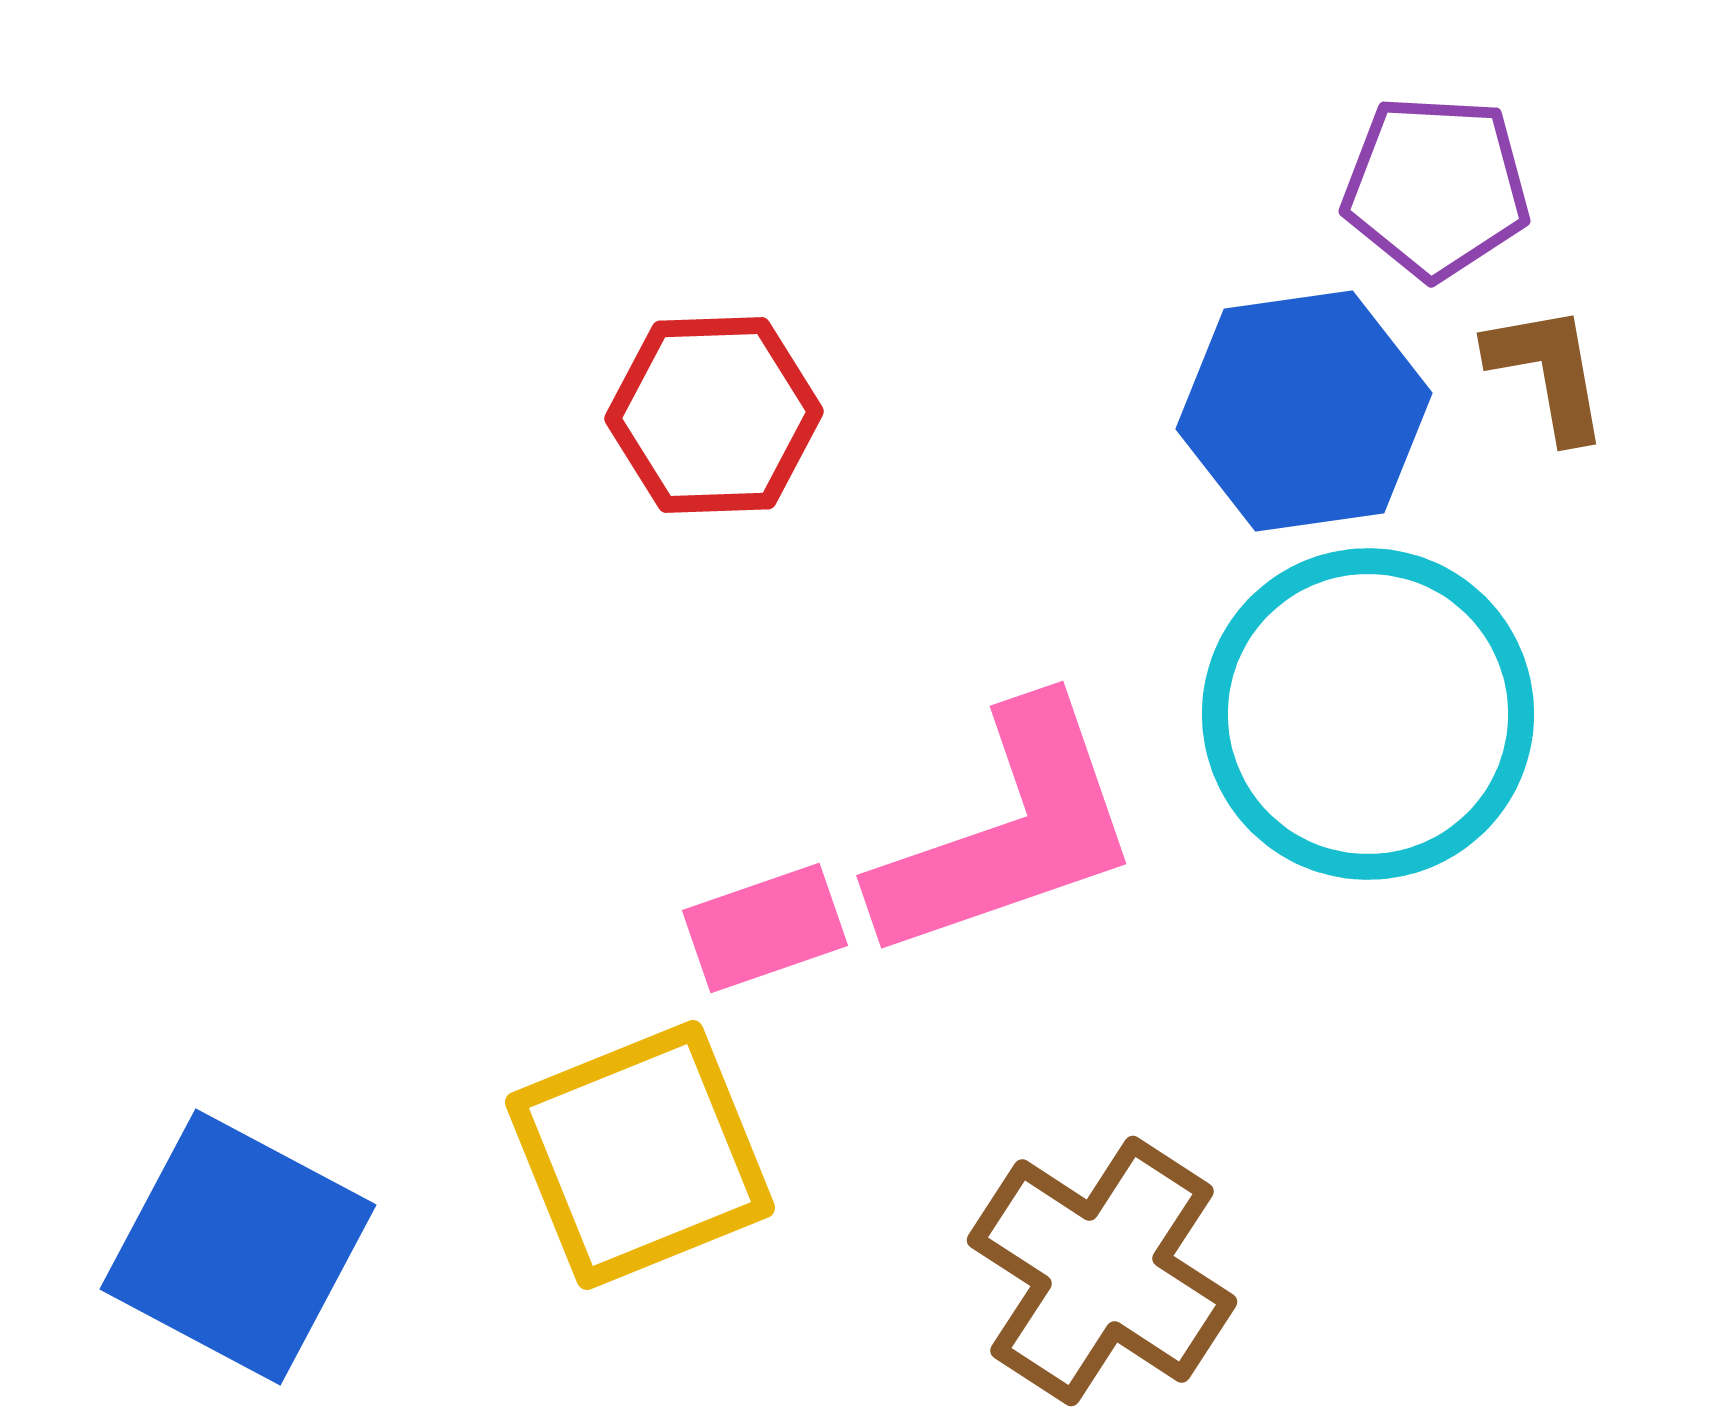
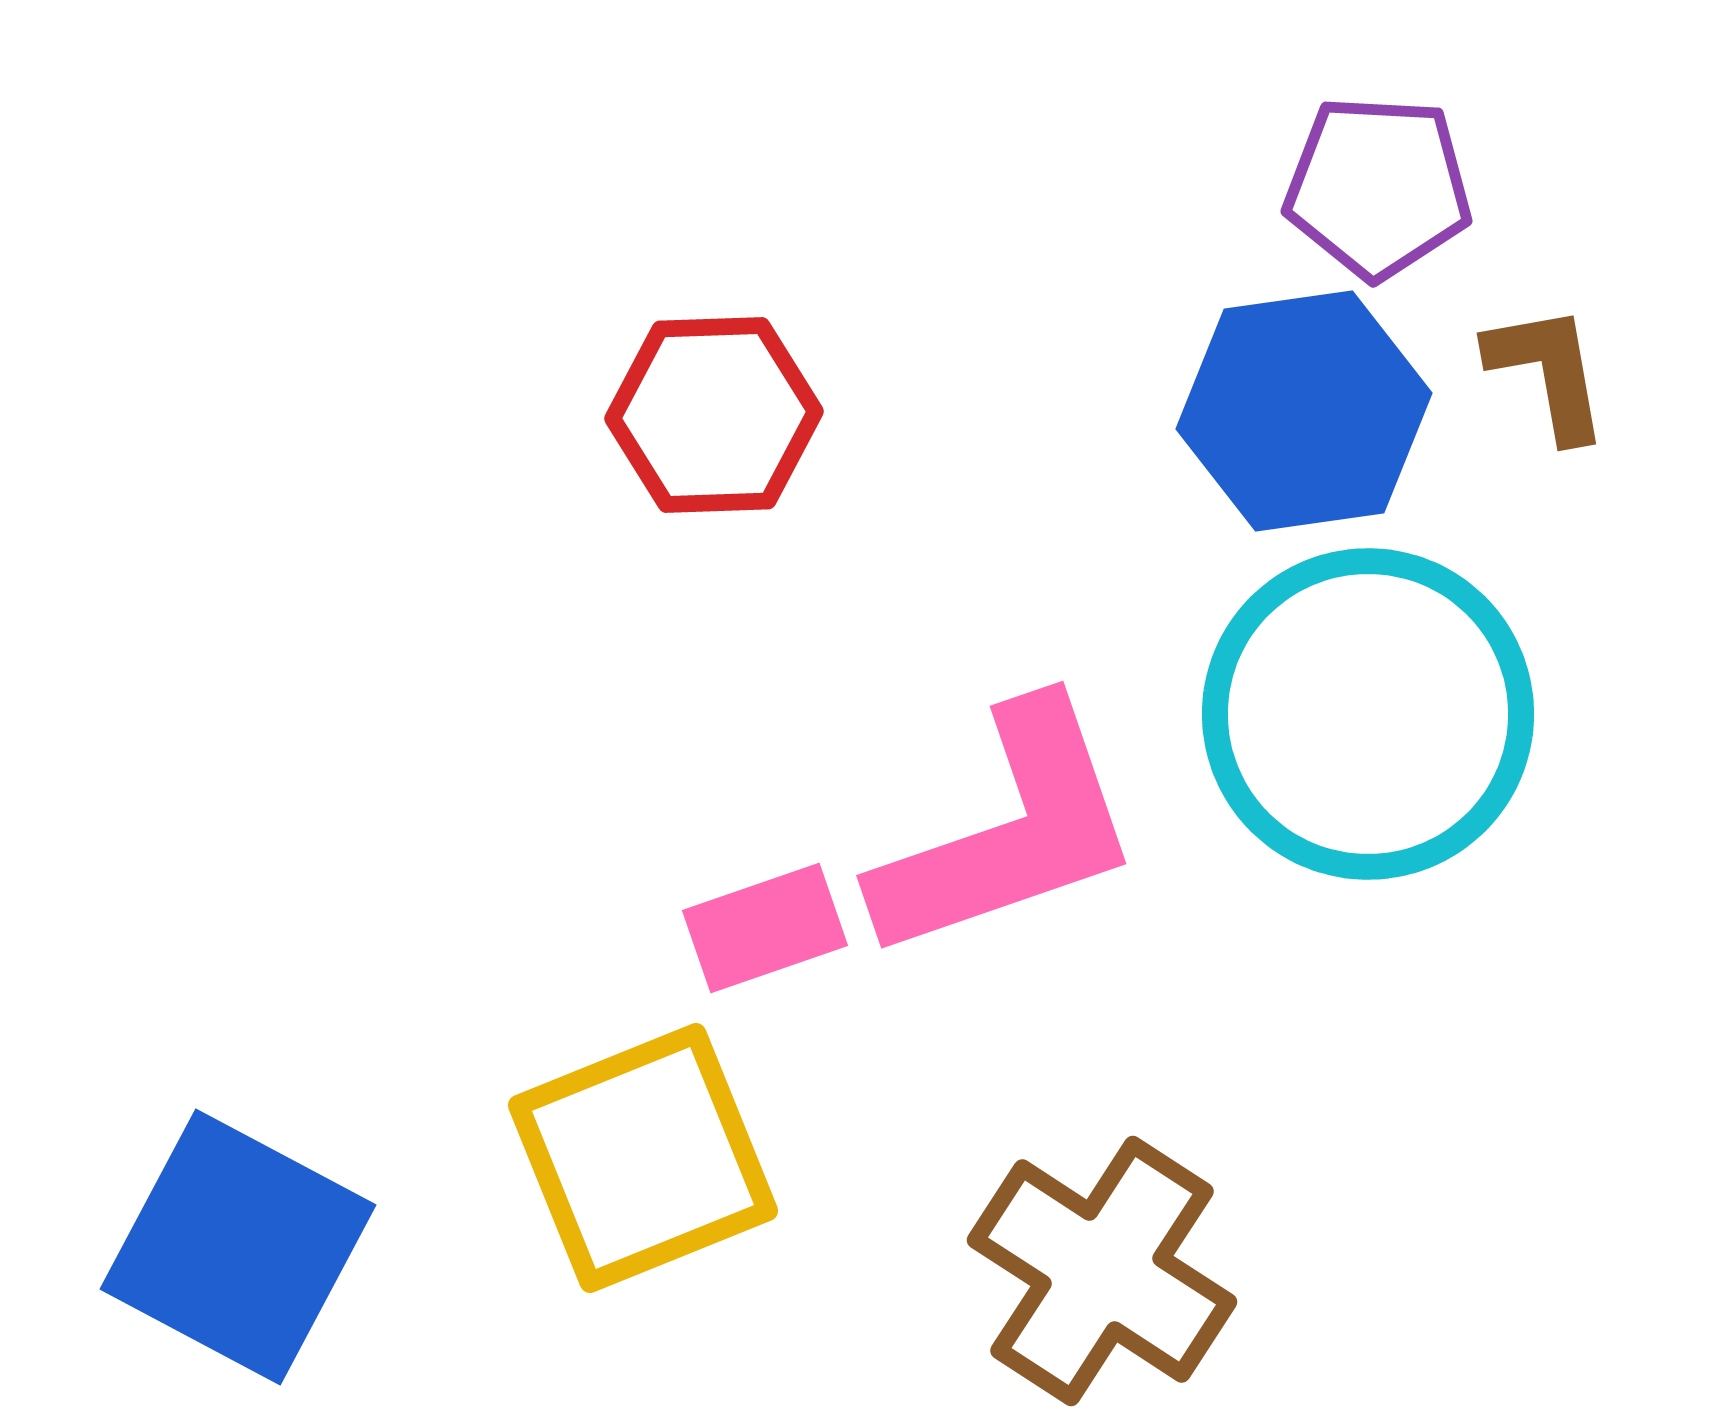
purple pentagon: moved 58 px left
yellow square: moved 3 px right, 3 px down
